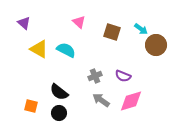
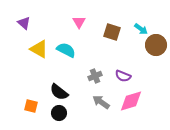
pink triangle: rotated 16 degrees clockwise
gray arrow: moved 2 px down
